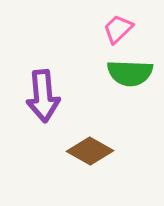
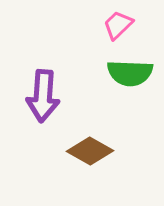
pink trapezoid: moved 4 px up
purple arrow: rotated 9 degrees clockwise
